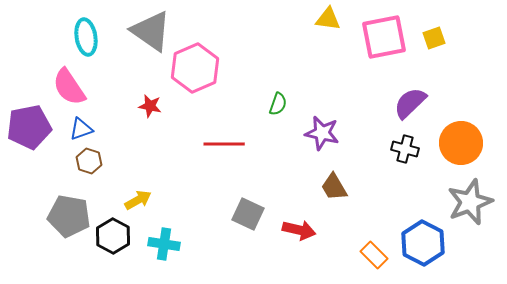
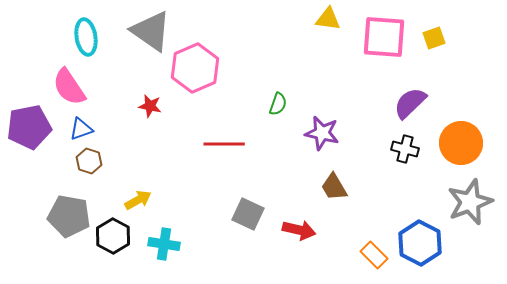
pink square: rotated 15 degrees clockwise
blue hexagon: moved 3 px left
